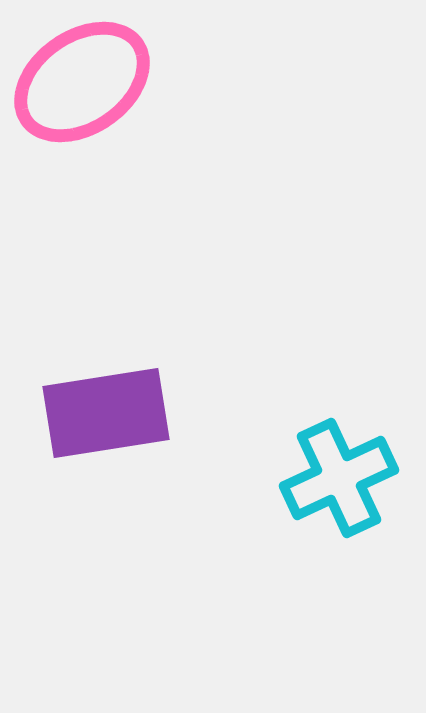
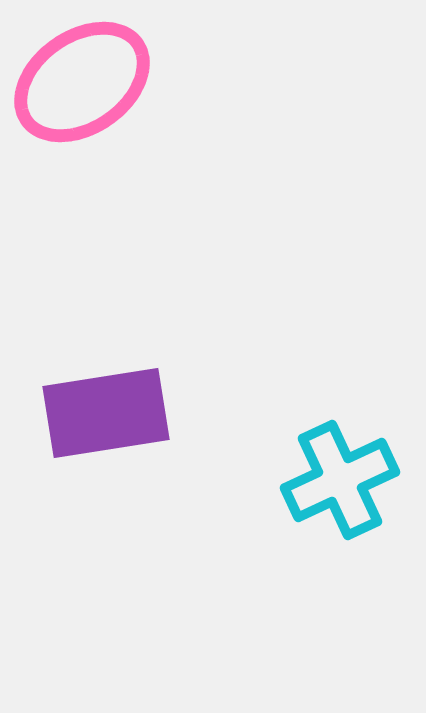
cyan cross: moved 1 px right, 2 px down
